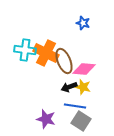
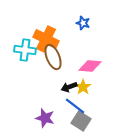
orange cross: moved 14 px up
brown ellipse: moved 11 px left, 4 px up
pink diamond: moved 6 px right, 3 px up
yellow star: rotated 21 degrees clockwise
blue line: rotated 30 degrees clockwise
purple star: moved 1 px left, 1 px up
